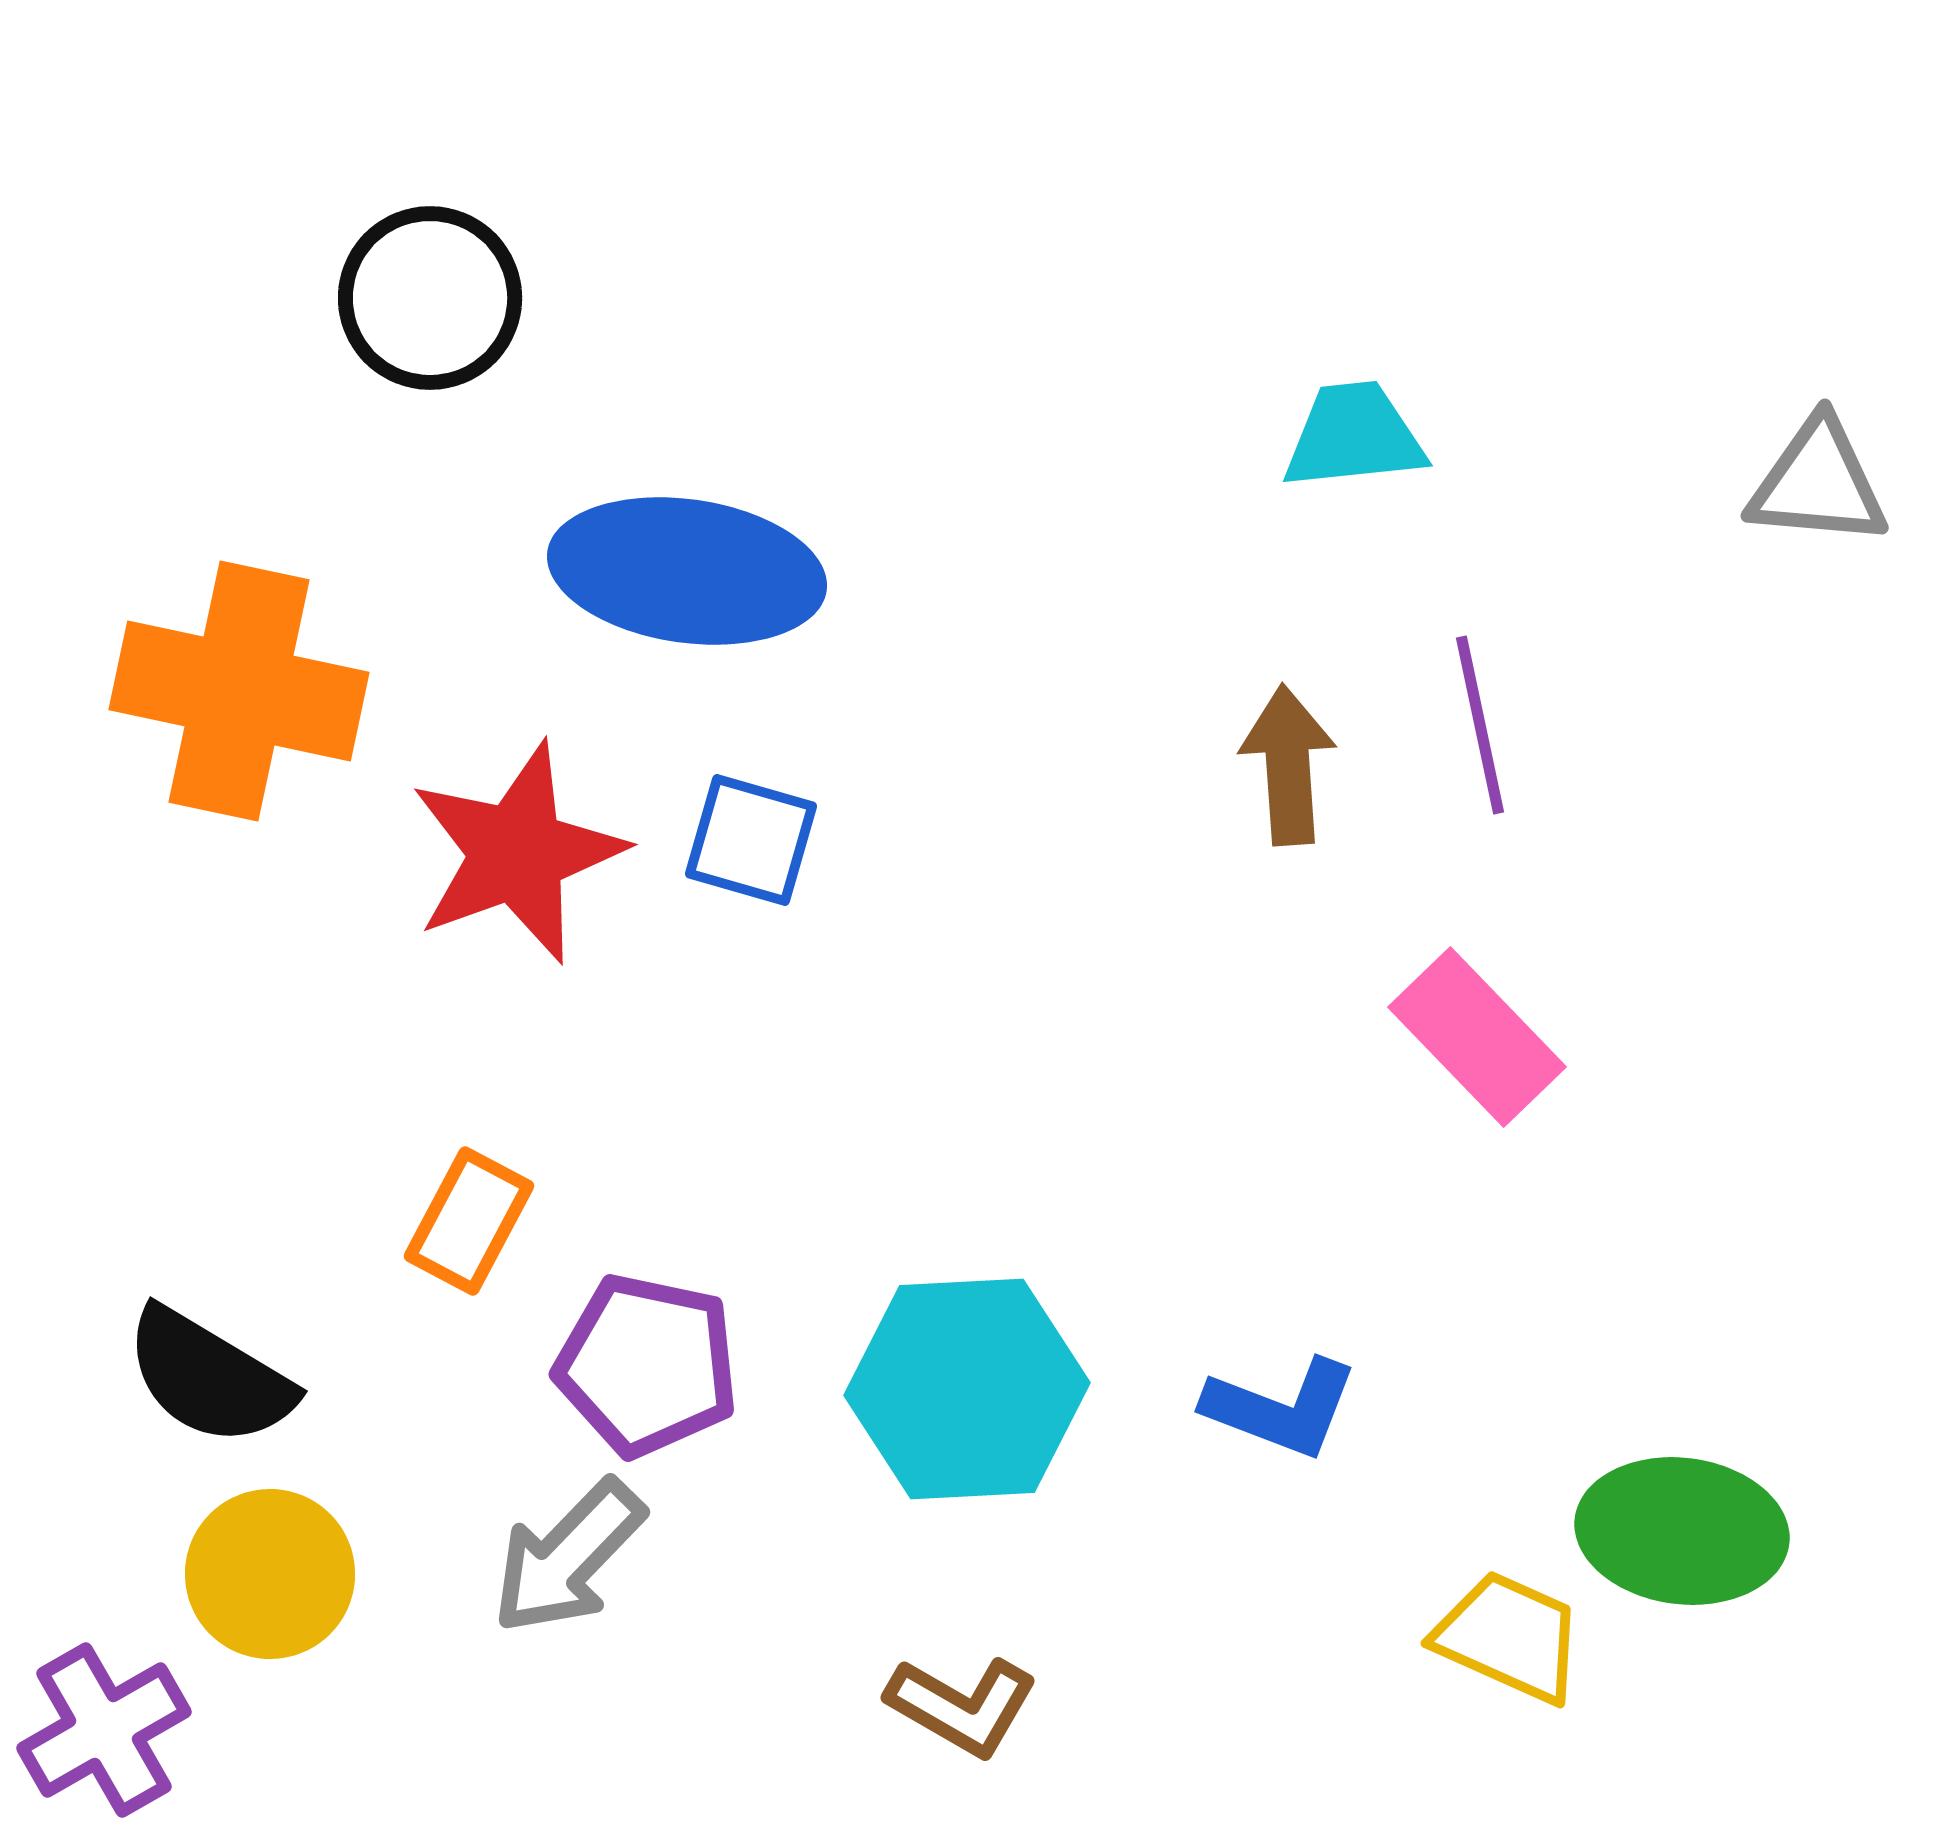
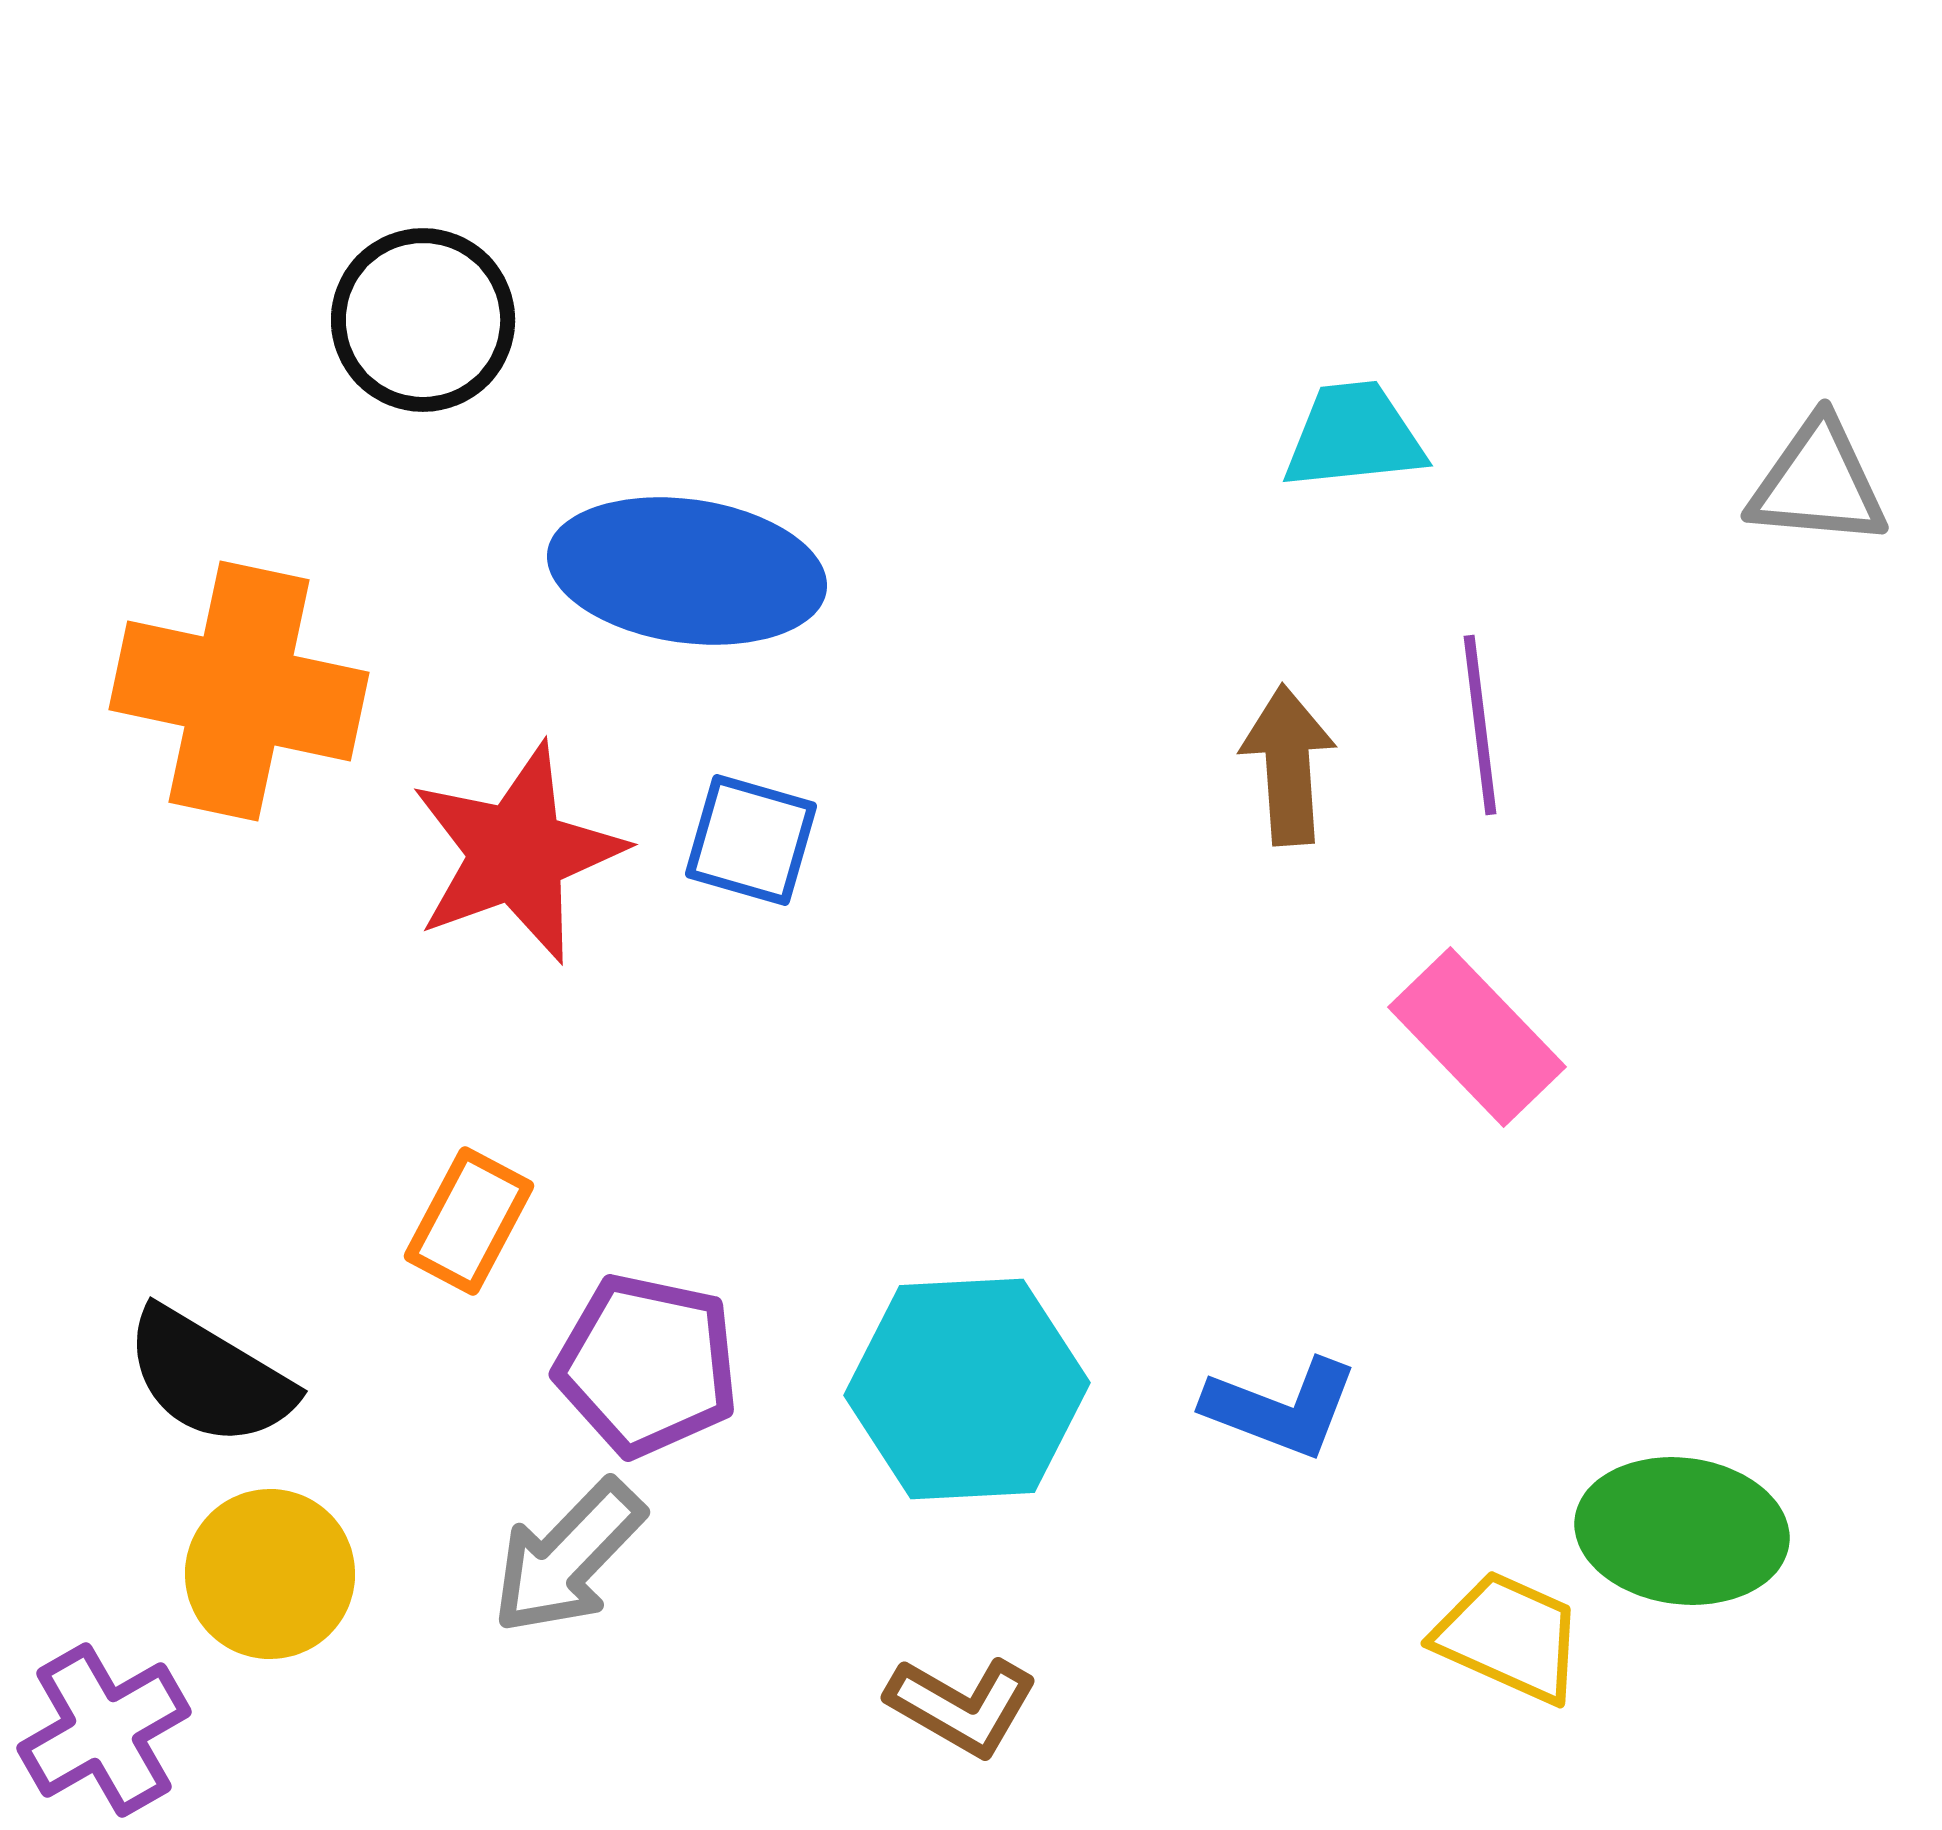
black circle: moved 7 px left, 22 px down
purple line: rotated 5 degrees clockwise
